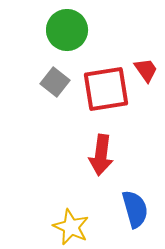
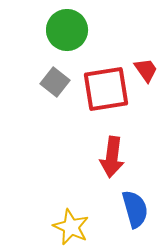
red arrow: moved 11 px right, 2 px down
